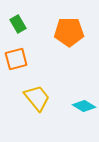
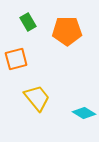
green rectangle: moved 10 px right, 2 px up
orange pentagon: moved 2 px left, 1 px up
cyan diamond: moved 7 px down
